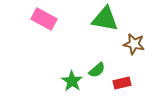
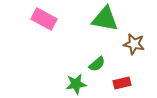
green semicircle: moved 6 px up
green star: moved 4 px right, 3 px down; rotated 30 degrees clockwise
